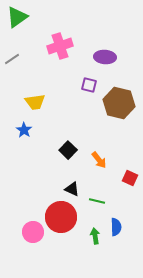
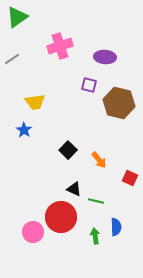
black triangle: moved 2 px right
green line: moved 1 px left
